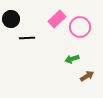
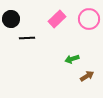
pink circle: moved 9 px right, 8 px up
